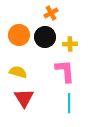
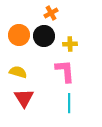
black circle: moved 1 px left, 1 px up
